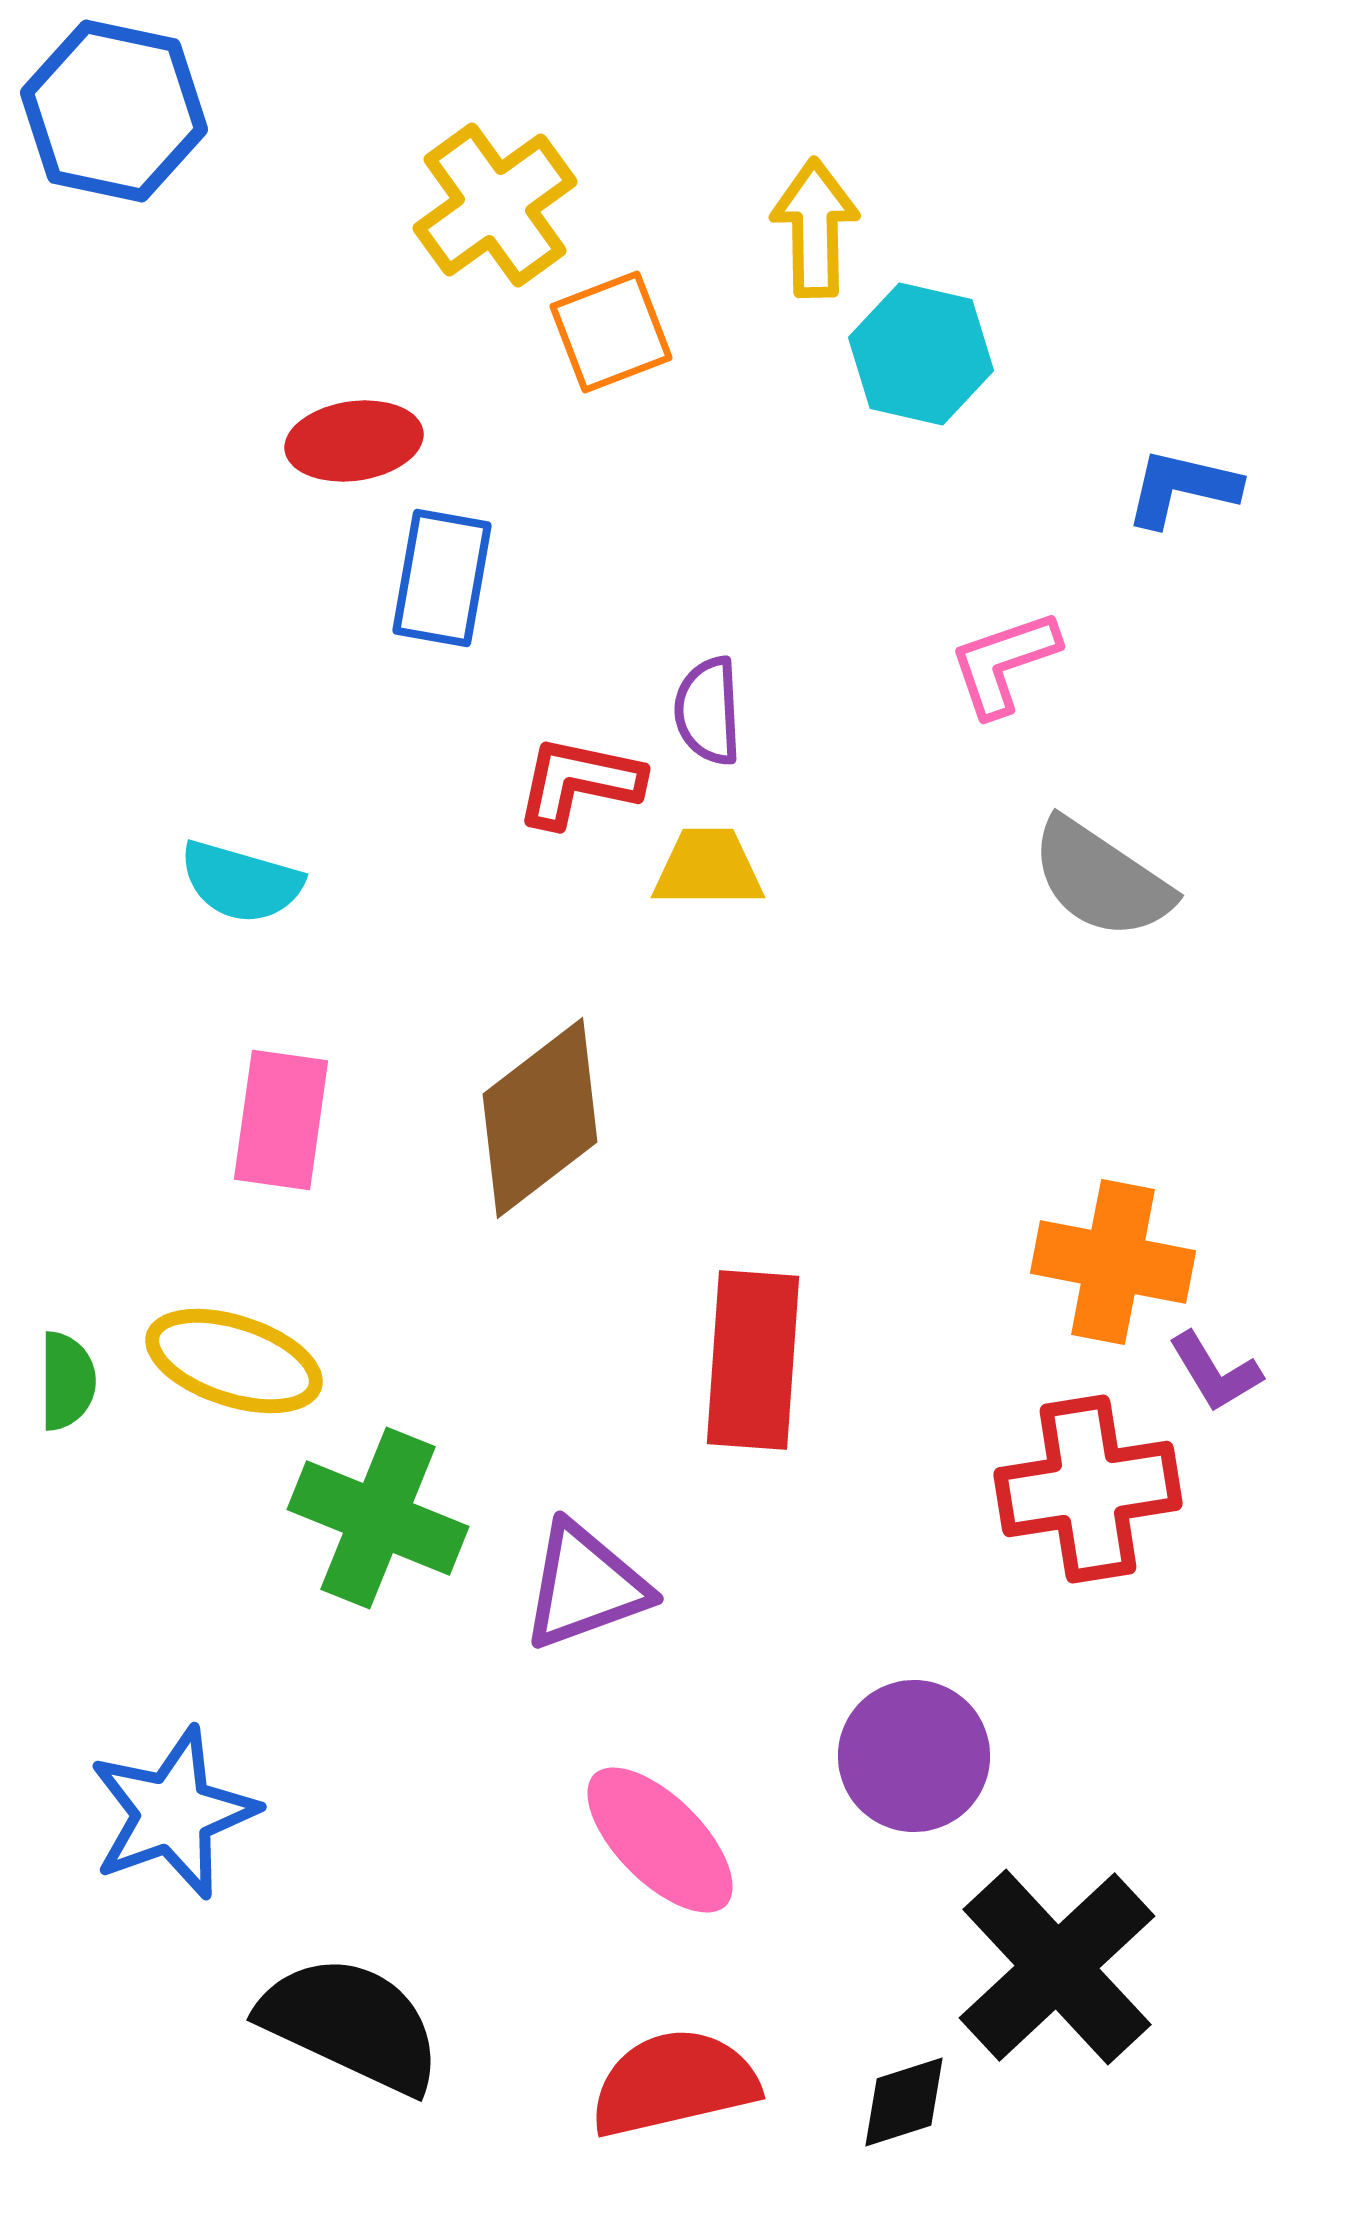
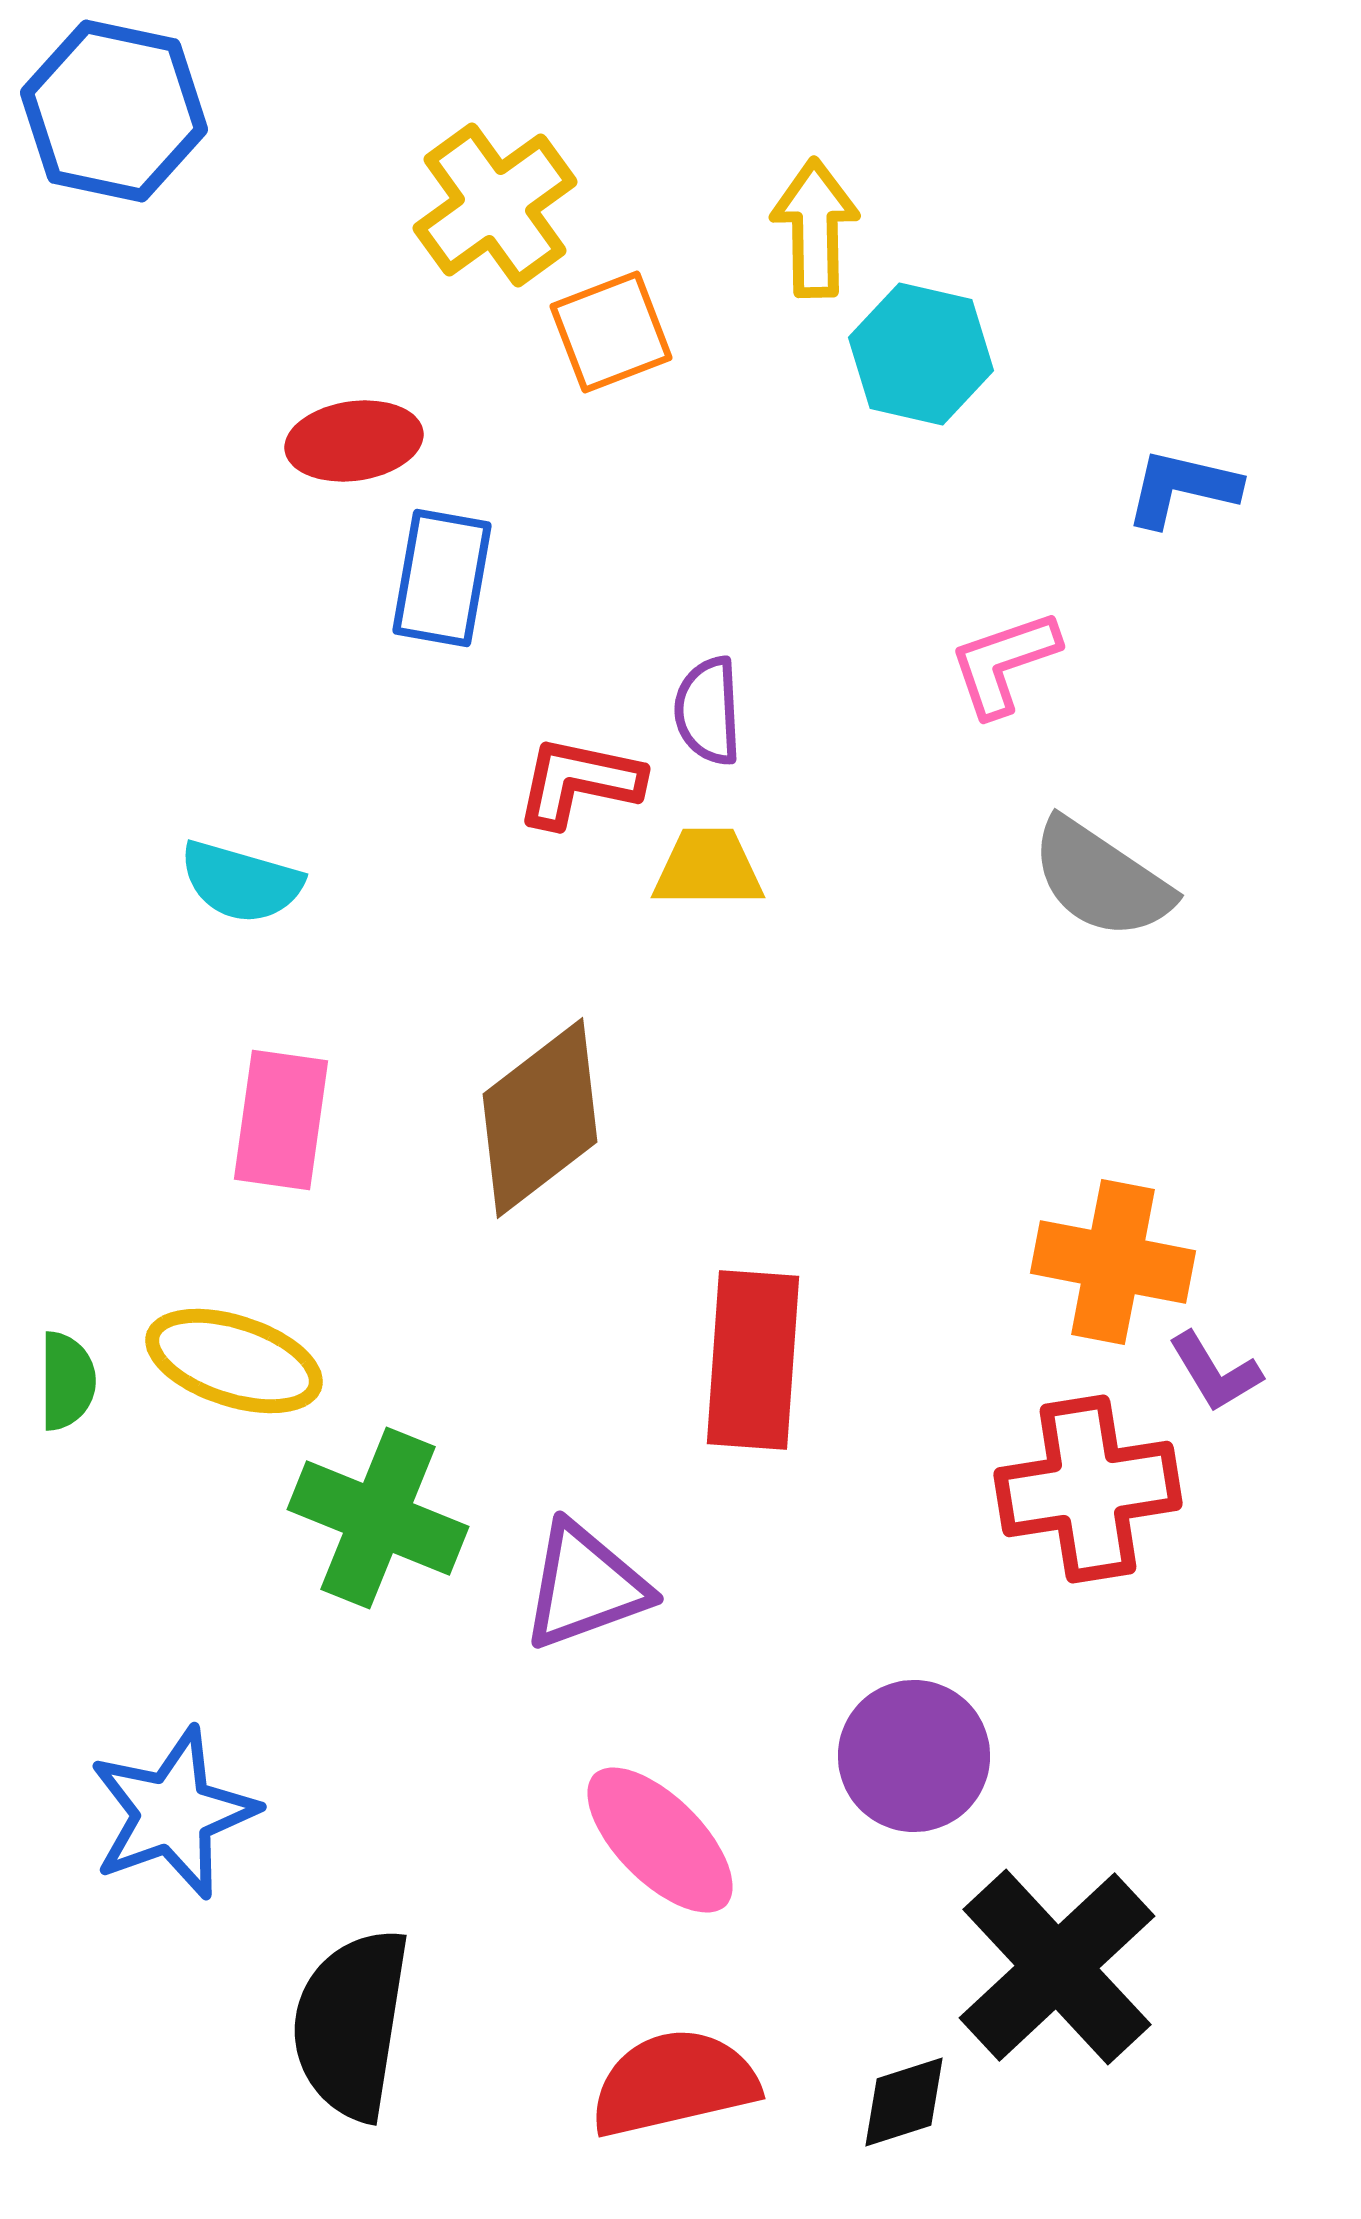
black semicircle: rotated 106 degrees counterclockwise
